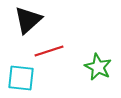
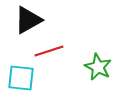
black triangle: rotated 12 degrees clockwise
